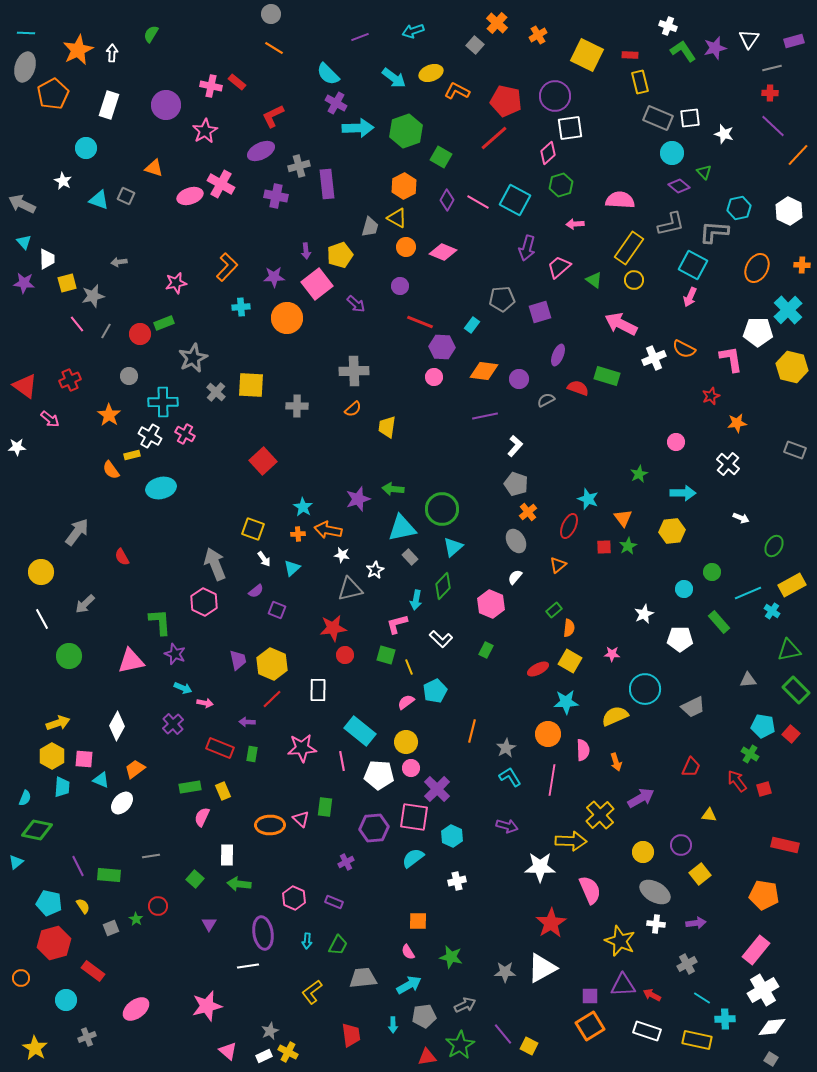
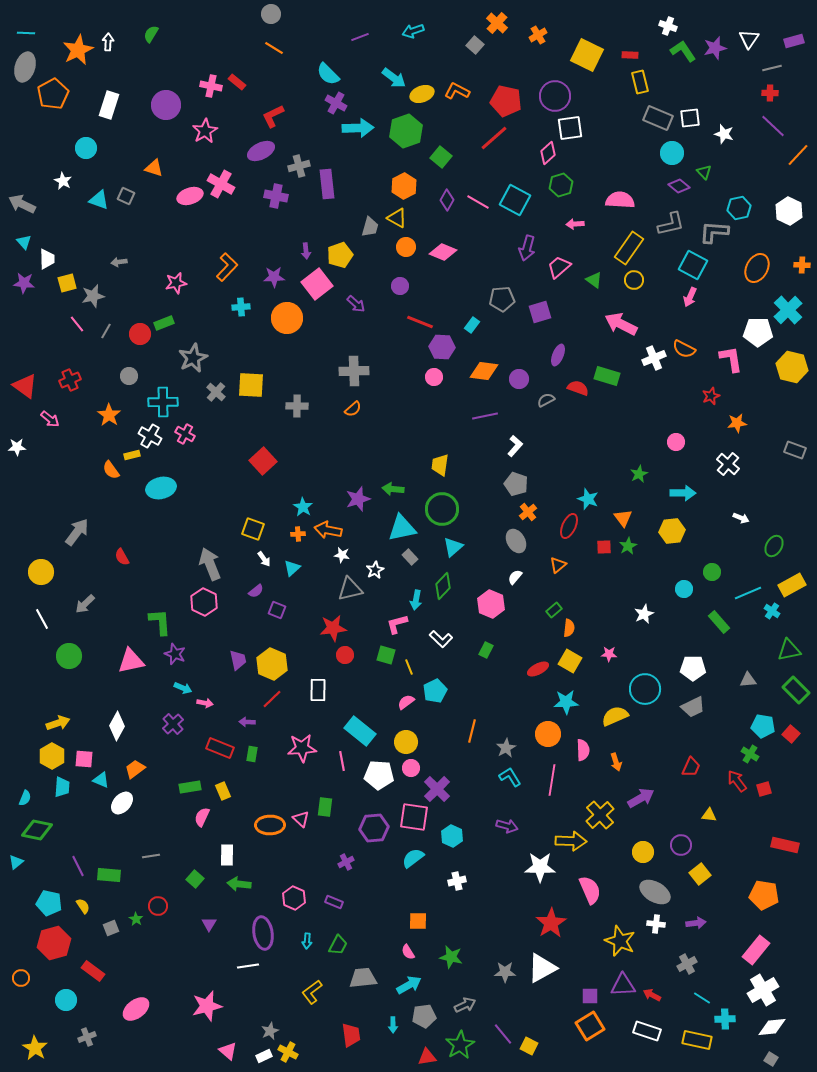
white arrow at (112, 53): moved 4 px left, 11 px up
yellow ellipse at (431, 73): moved 9 px left, 21 px down
green square at (441, 157): rotated 10 degrees clockwise
yellow trapezoid at (387, 427): moved 53 px right, 38 px down
gray arrow at (215, 564): moved 5 px left
white pentagon at (680, 639): moved 13 px right, 29 px down
pink star at (612, 654): moved 3 px left
